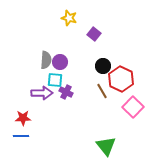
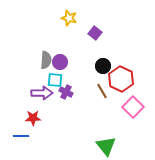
purple square: moved 1 px right, 1 px up
red star: moved 10 px right
